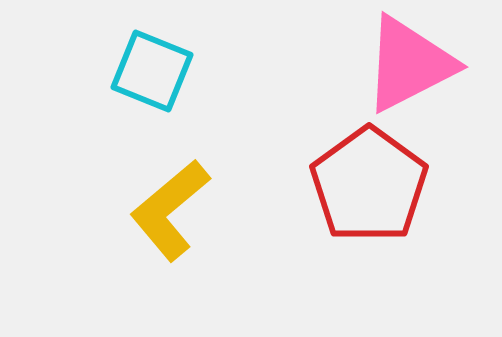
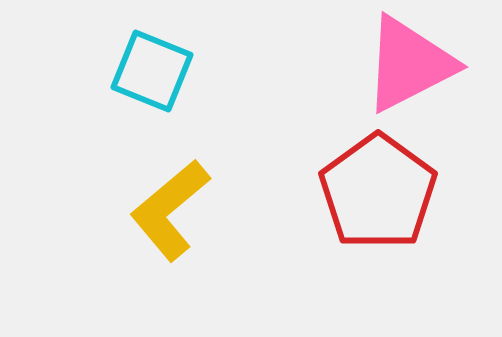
red pentagon: moved 9 px right, 7 px down
